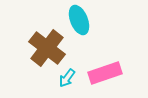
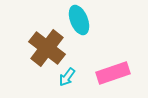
pink rectangle: moved 8 px right
cyan arrow: moved 1 px up
